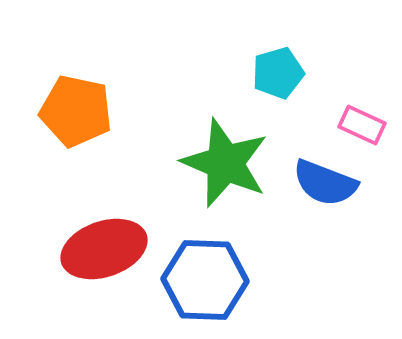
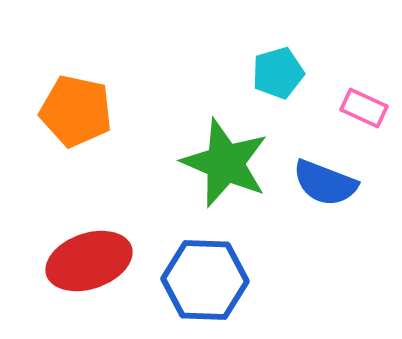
pink rectangle: moved 2 px right, 17 px up
red ellipse: moved 15 px left, 12 px down
